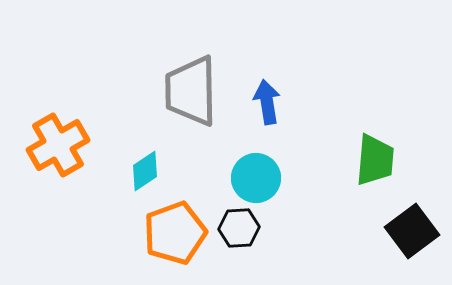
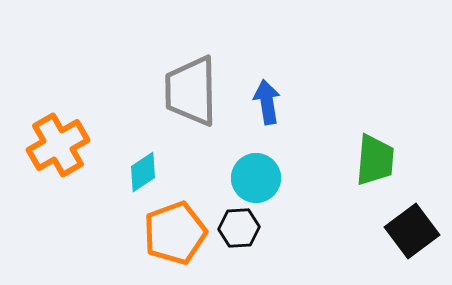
cyan diamond: moved 2 px left, 1 px down
